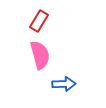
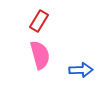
blue arrow: moved 17 px right, 14 px up
